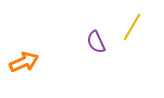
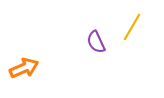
orange arrow: moved 6 px down
